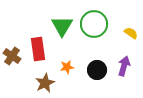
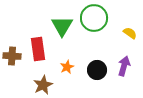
green circle: moved 6 px up
yellow semicircle: moved 1 px left
brown cross: rotated 30 degrees counterclockwise
orange star: rotated 16 degrees counterclockwise
brown star: moved 2 px left, 2 px down
